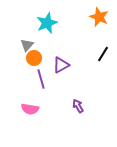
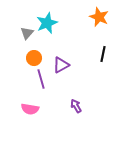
gray triangle: moved 12 px up
black line: rotated 21 degrees counterclockwise
purple arrow: moved 2 px left
